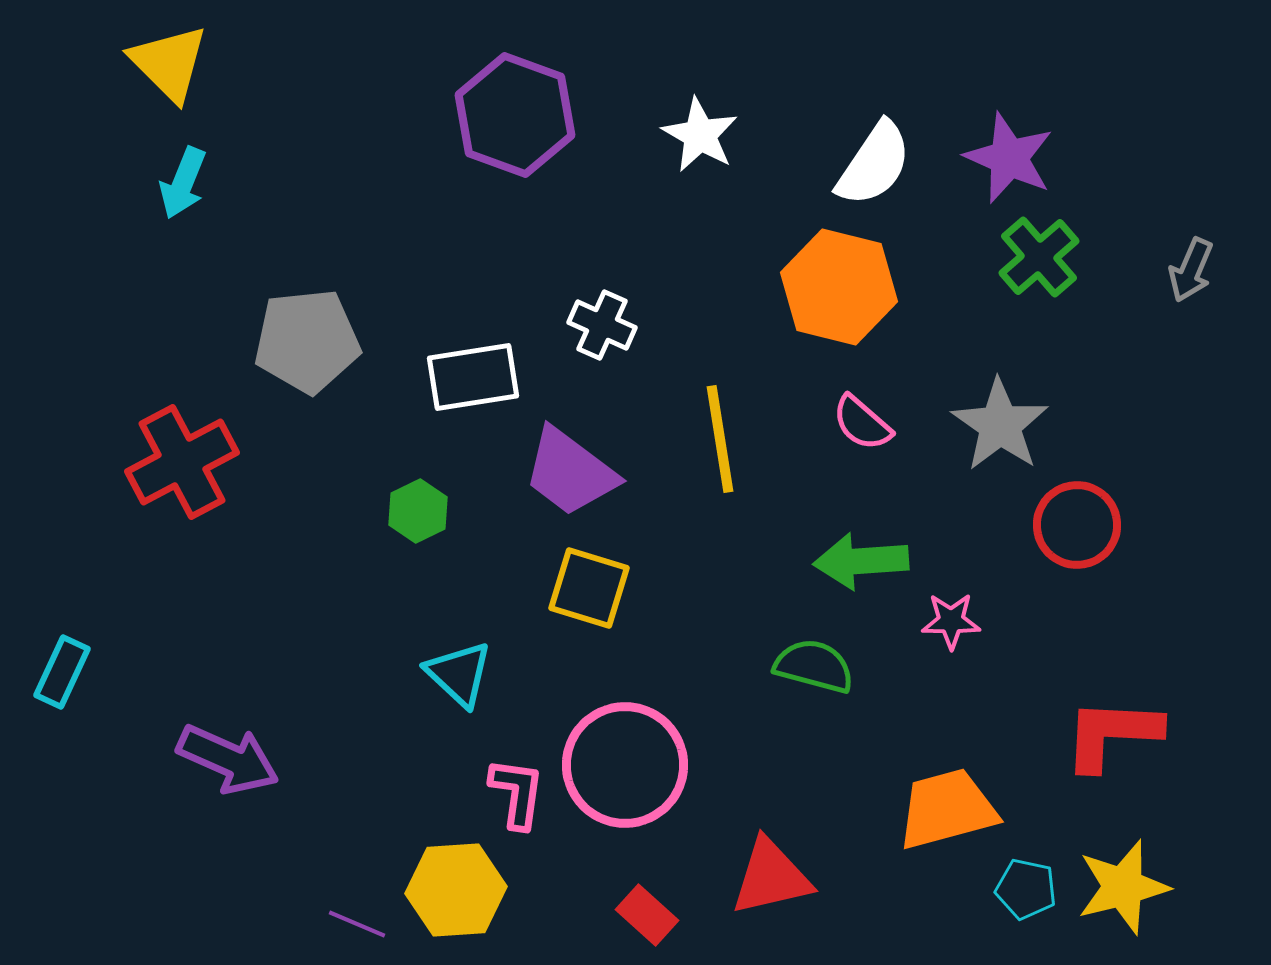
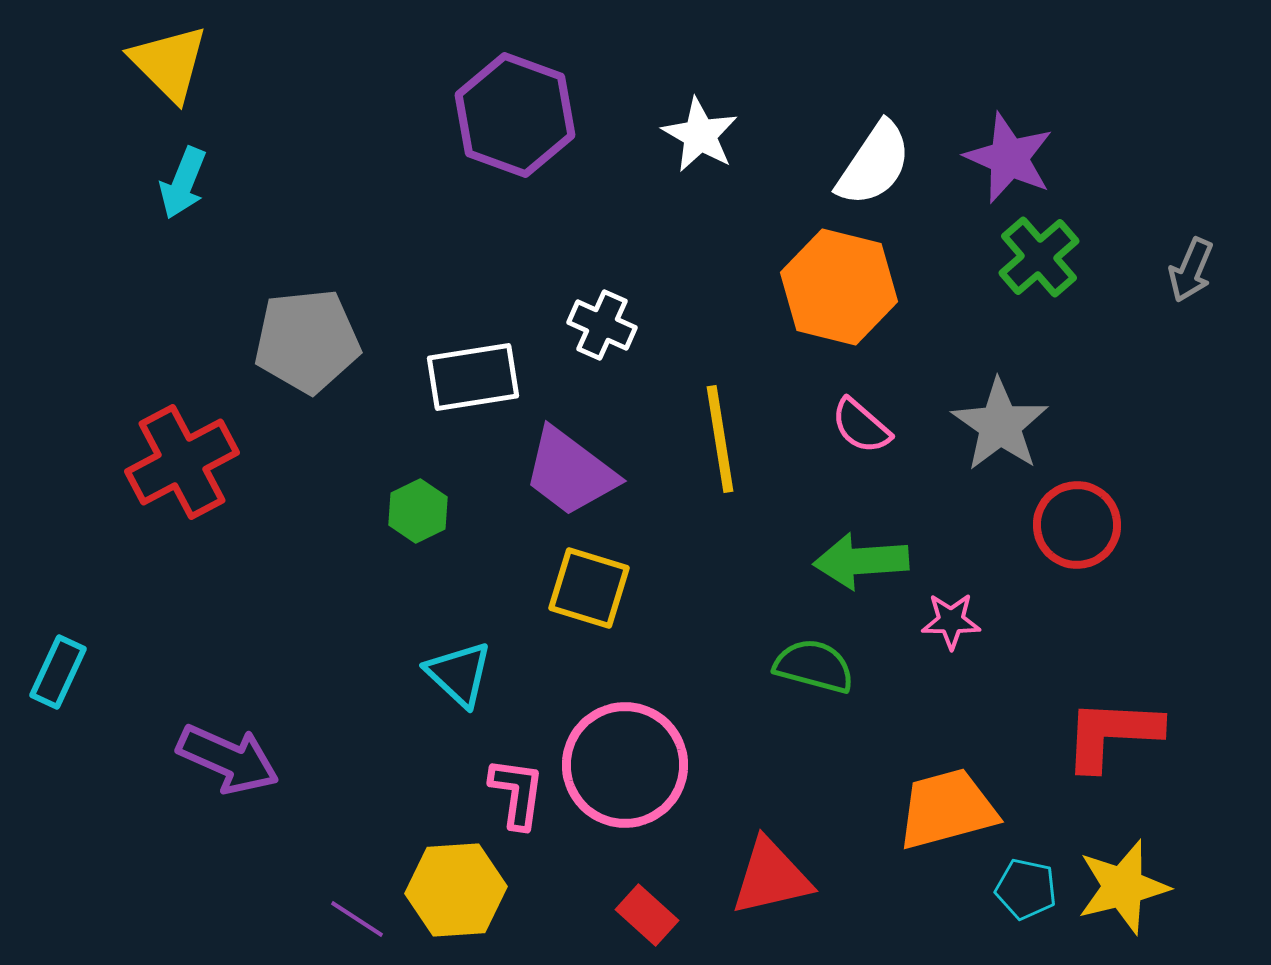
pink semicircle: moved 1 px left, 3 px down
cyan rectangle: moved 4 px left
purple line: moved 5 px up; rotated 10 degrees clockwise
